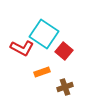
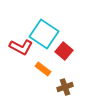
red L-shape: moved 1 px left, 1 px up
orange rectangle: moved 1 px right, 3 px up; rotated 56 degrees clockwise
